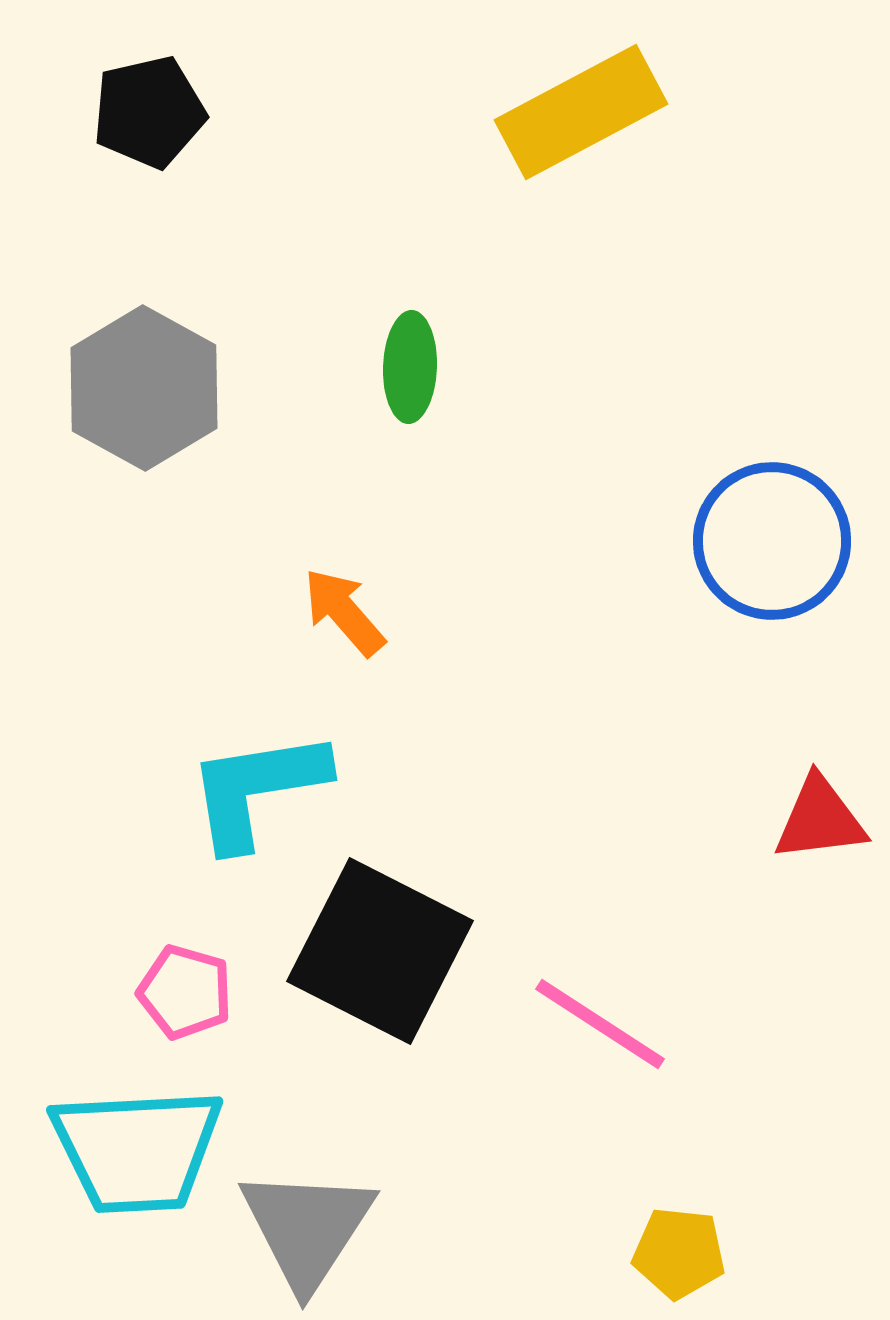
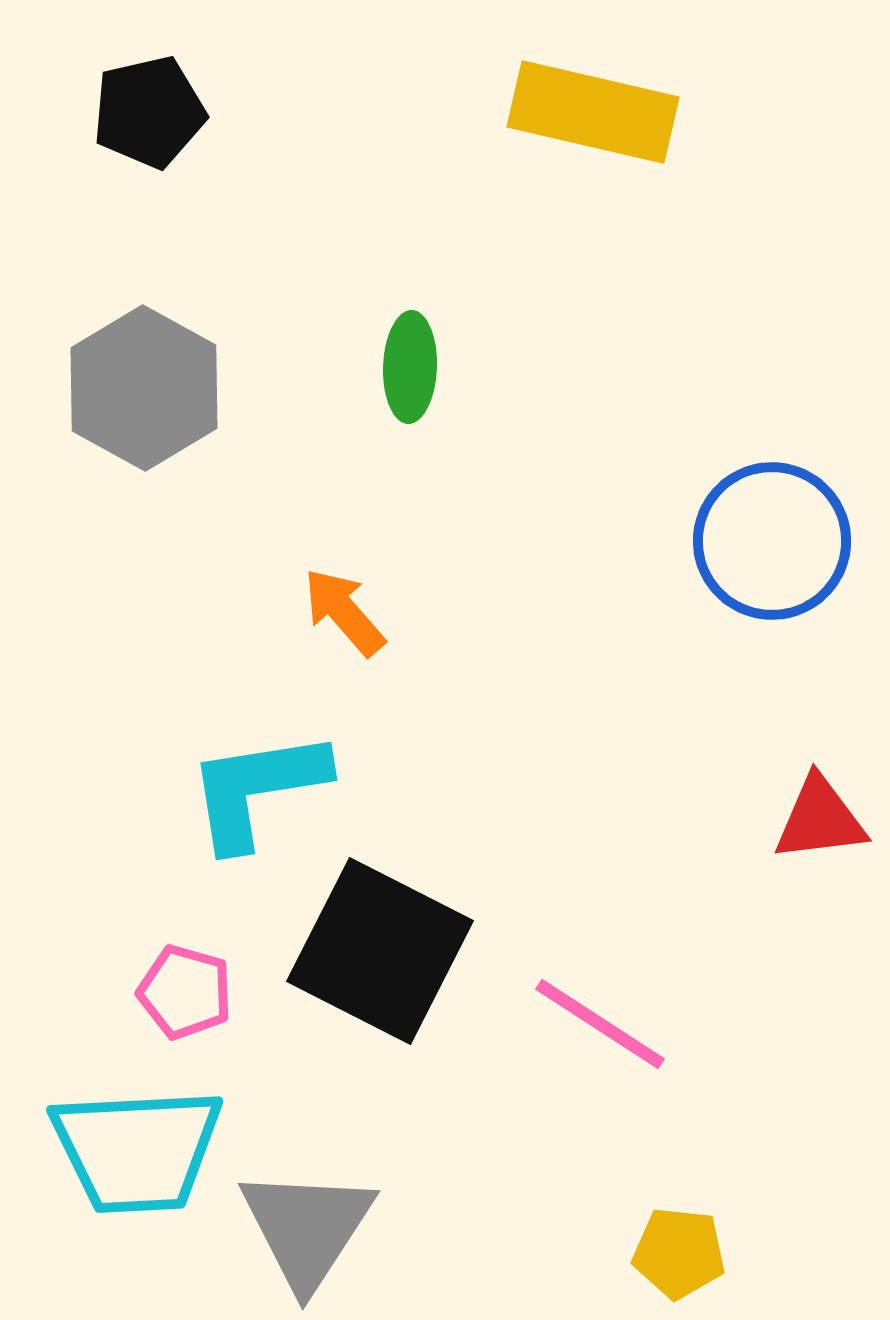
yellow rectangle: moved 12 px right; rotated 41 degrees clockwise
